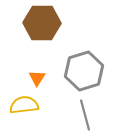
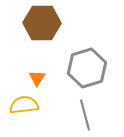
gray hexagon: moved 3 px right, 3 px up
